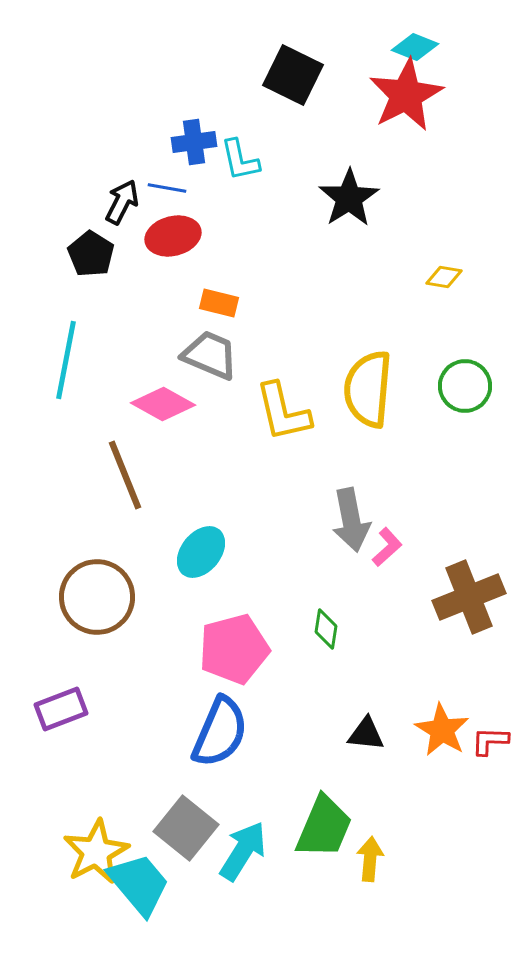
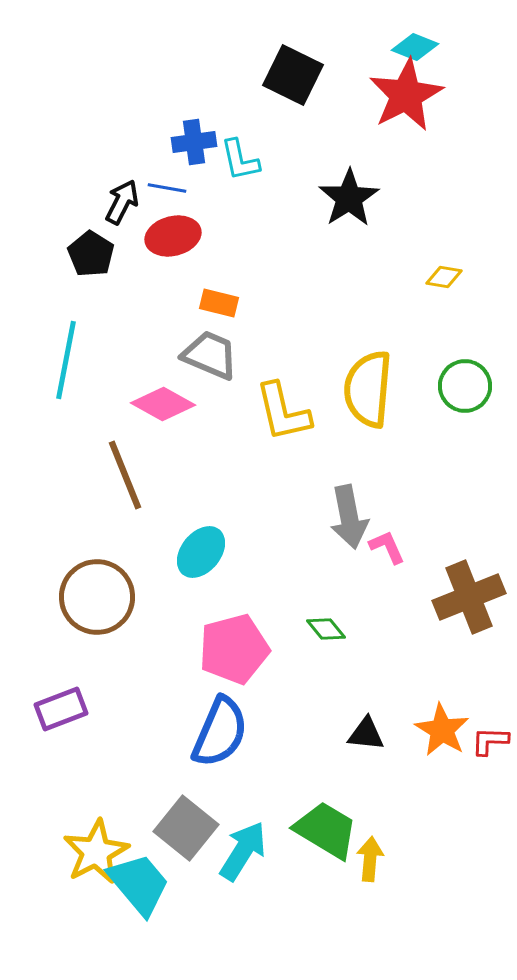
gray arrow: moved 2 px left, 3 px up
pink L-shape: rotated 72 degrees counterclockwise
green diamond: rotated 48 degrees counterclockwise
green trapezoid: moved 2 px right, 3 px down; rotated 82 degrees counterclockwise
